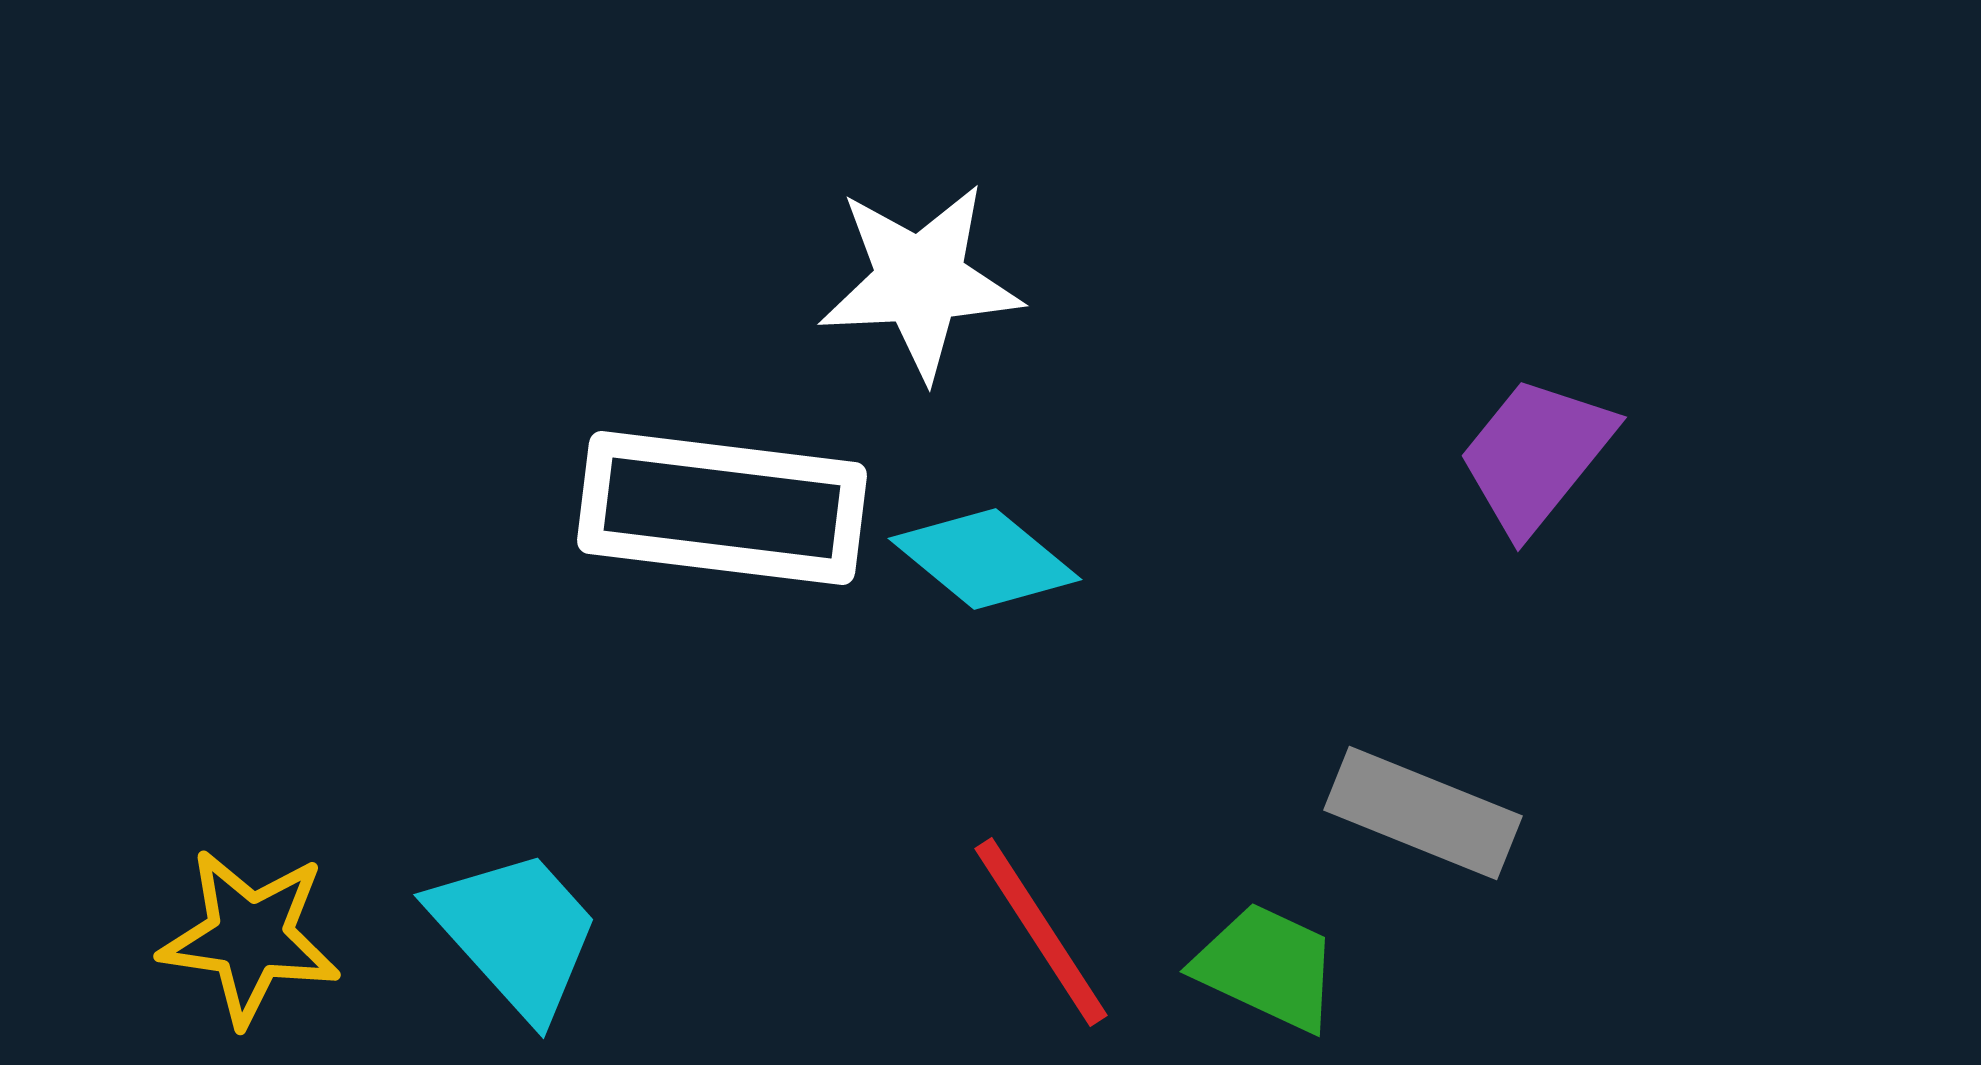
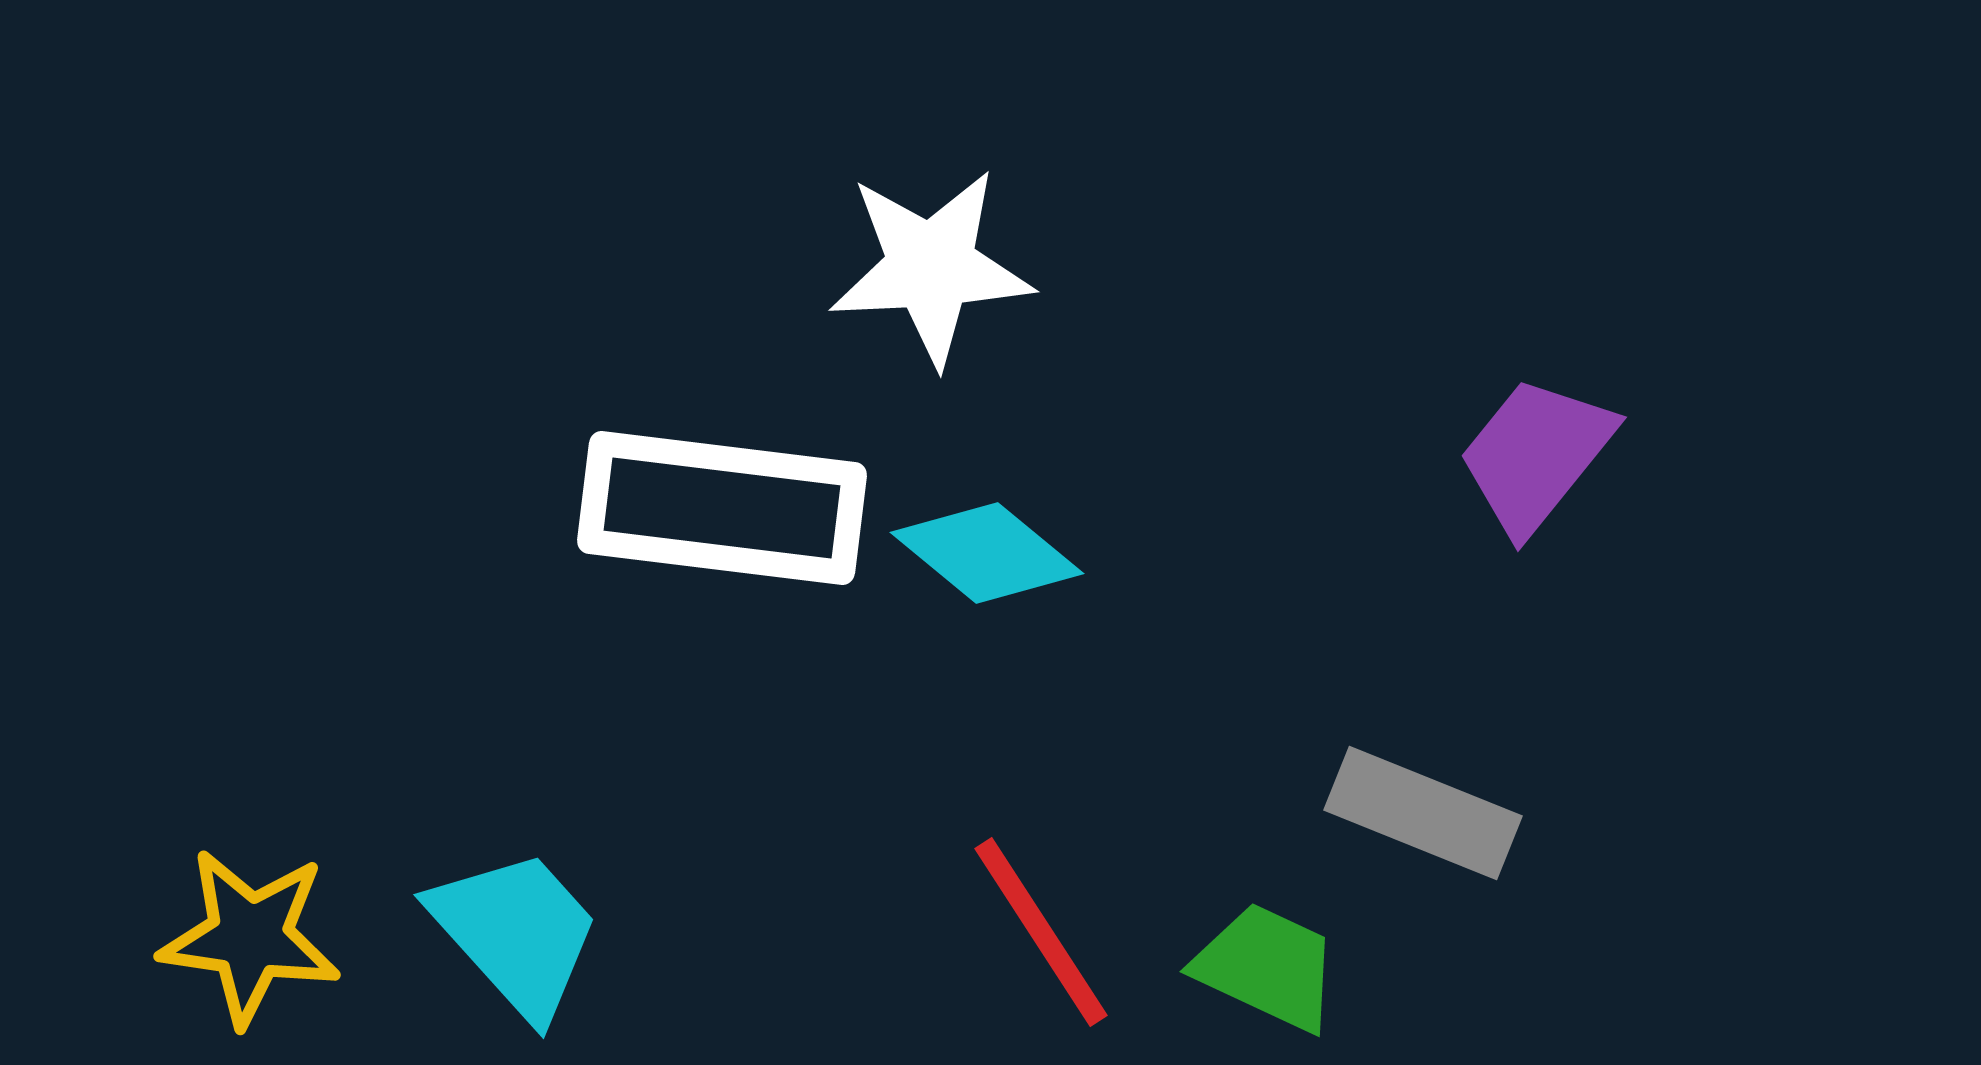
white star: moved 11 px right, 14 px up
cyan diamond: moved 2 px right, 6 px up
